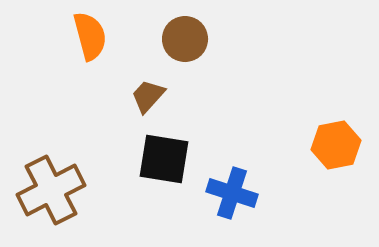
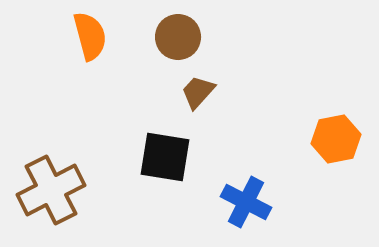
brown circle: moved 7 px left, 2 px up
brown trapezoid: moved 50 px right, 4 px up
orange hexagon: moved 6 px up
black square: moved 1 px right, 2 px up
blue cross: moved 14 px right, 9 px down; rotated 9 degrees clockwise
